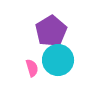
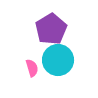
purple pentagon: moved 2 px up
